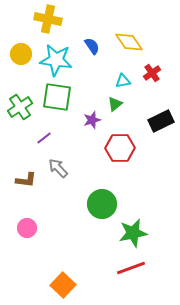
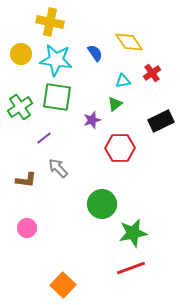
yellow cross: moved 2 px right, 3 px down
blue semicircle: moved 3 px right, 7 px down
